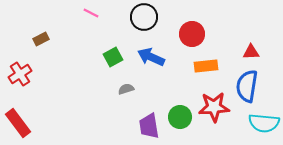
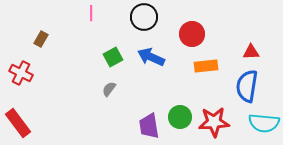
pink line: rotated 63 degrees clockwise
brown rectangle: rotated 35 degrees counterclockwise
red cross: moved 1 px right, 1 px up; rotated 30 degrees counterclockwise
gray semicircle: moved 17 px left; rotated 35 degrees counterclockwise
red star: moved 15 px down
